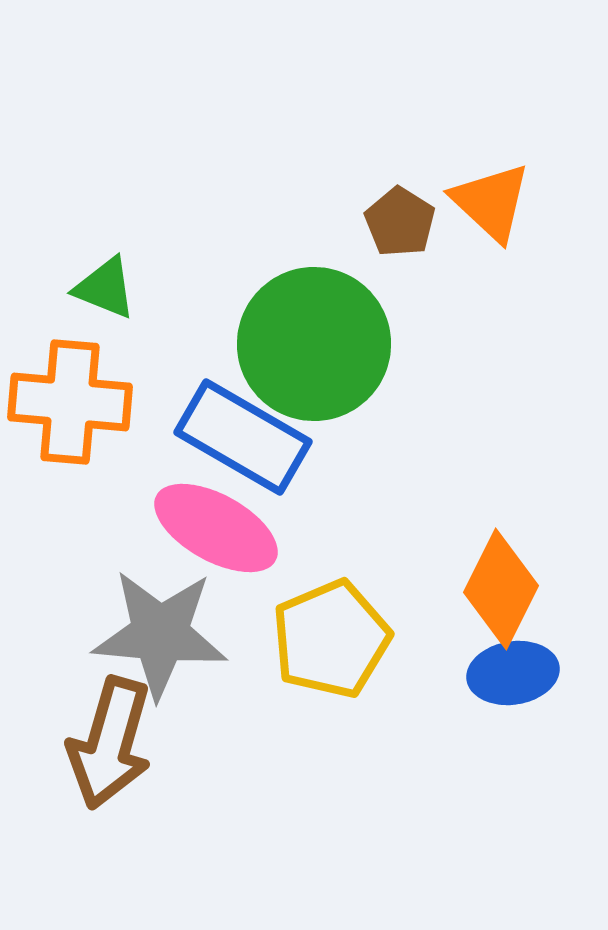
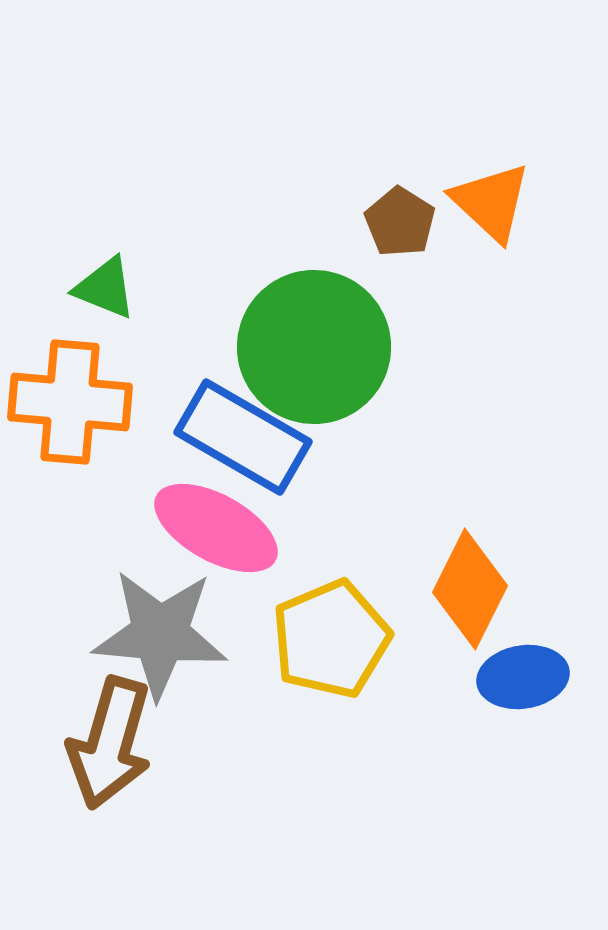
green circle: moved 3 px down
orange diamond: moved 31 px left
blue ellipse: moved 10 px right, 4 px down
